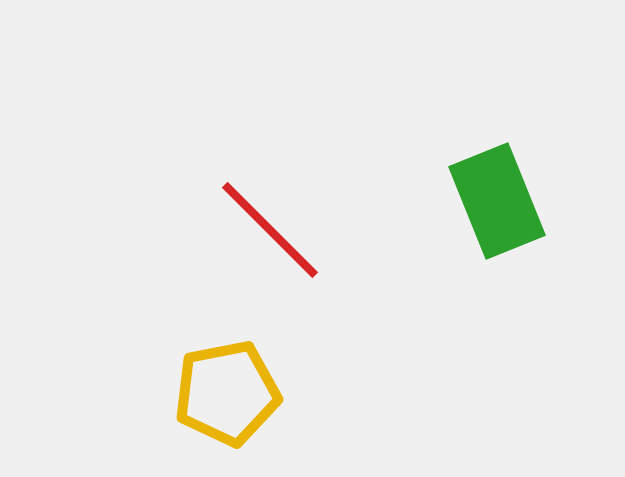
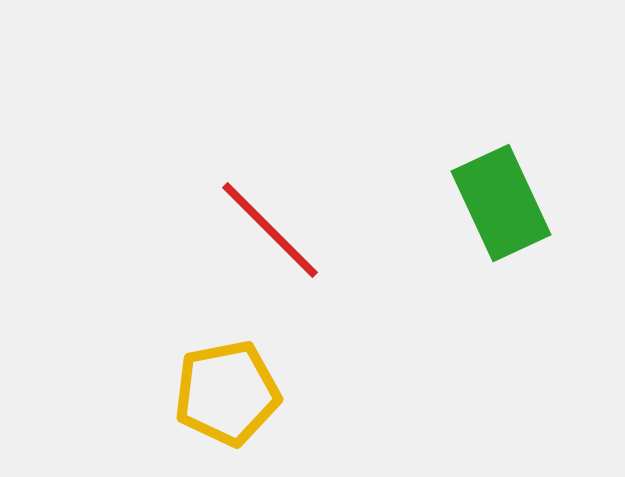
green rectangle: moved 4 px right, 2 px down; rotated 3 degrees counterclockwise
